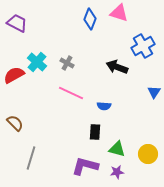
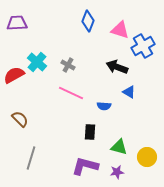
pink triangle: moved 1 px right, 17 px down
blue diamond: moved 2 px left, 2 px down
purple trapezoid: rotated 30 degrees counterclockwise
gray cross: moved 1 px right, 2 px down
blue triangle: moved 25 px left; rotated 32 degrees counterclockwise
brown semicircle: moved 5 px right, 4 px up
black rectangle: moved 5 px left
green triangle: moved 2 px right, 2 px up
yellow circle: moved 1 px left, 3 px down
